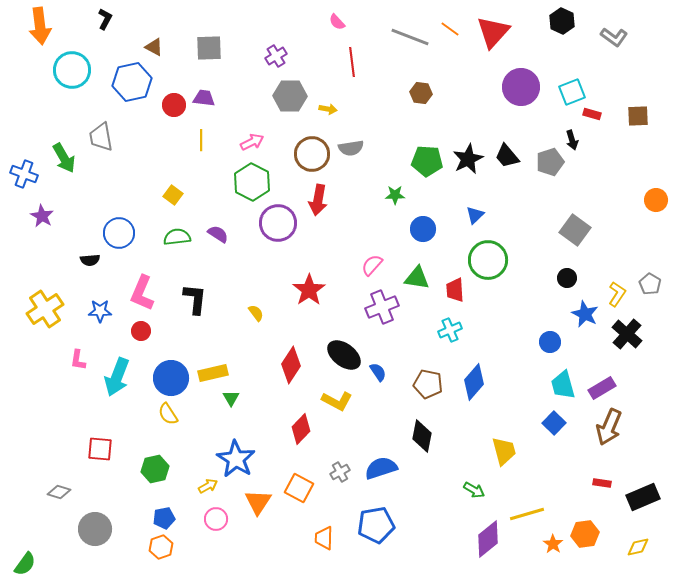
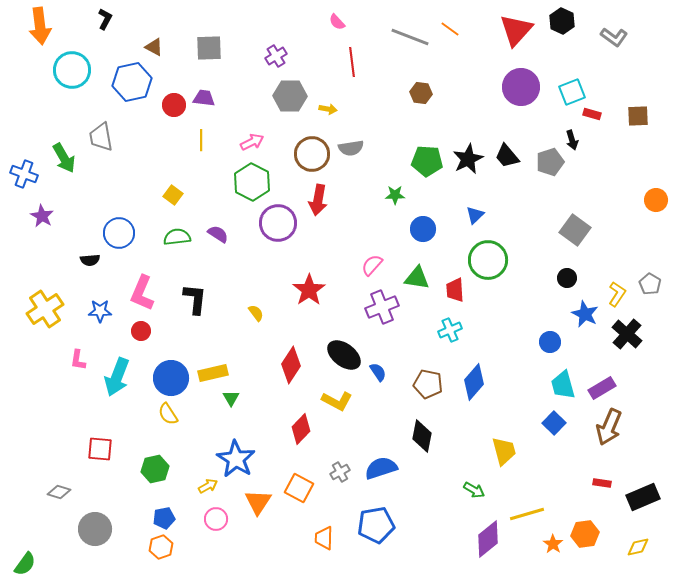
red triangle at (493, 32): moved 23 px right, 2 px up
